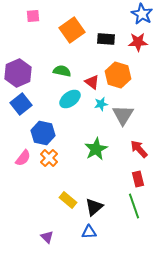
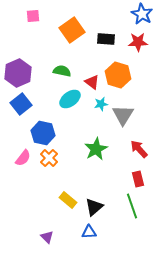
green line: moved 2 px left
